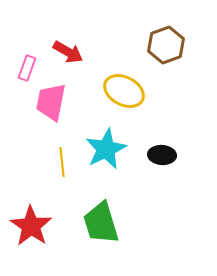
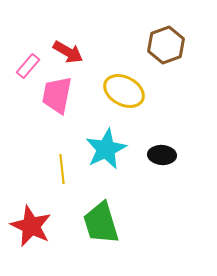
pink rectangle: moved 1 px right, 2 px up; rotated 20 degrees clockwise
pink trapezoid: moved 6 px right, 7 px up
yellow line: moved 7 px down
red star: rotated 9 degrees counterclockwise
